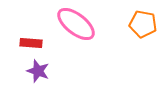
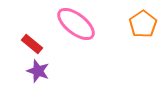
orange pentagon: rotated 28 degrees clockwise
red rectangle: moved 1 px right, 1 px down; rotated 35 degrees clockwise
